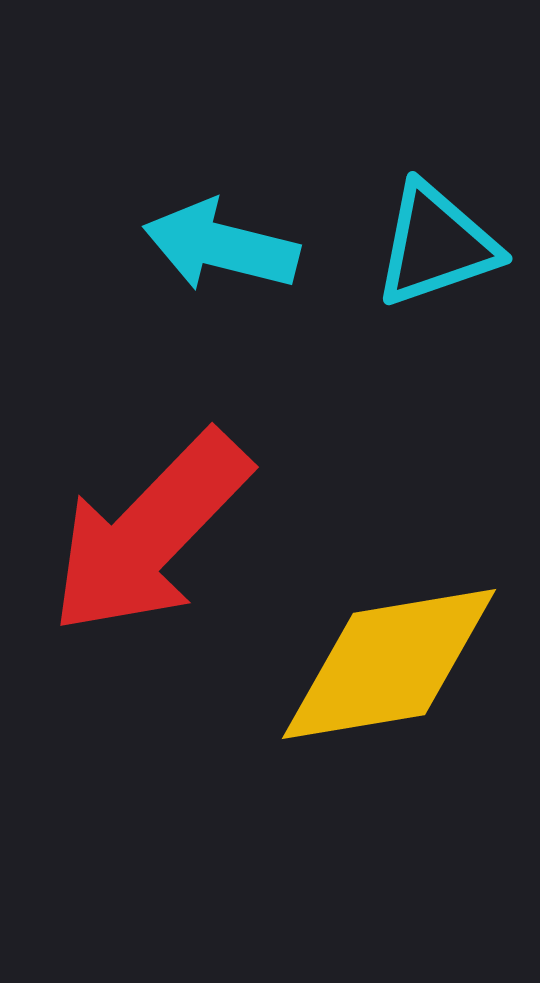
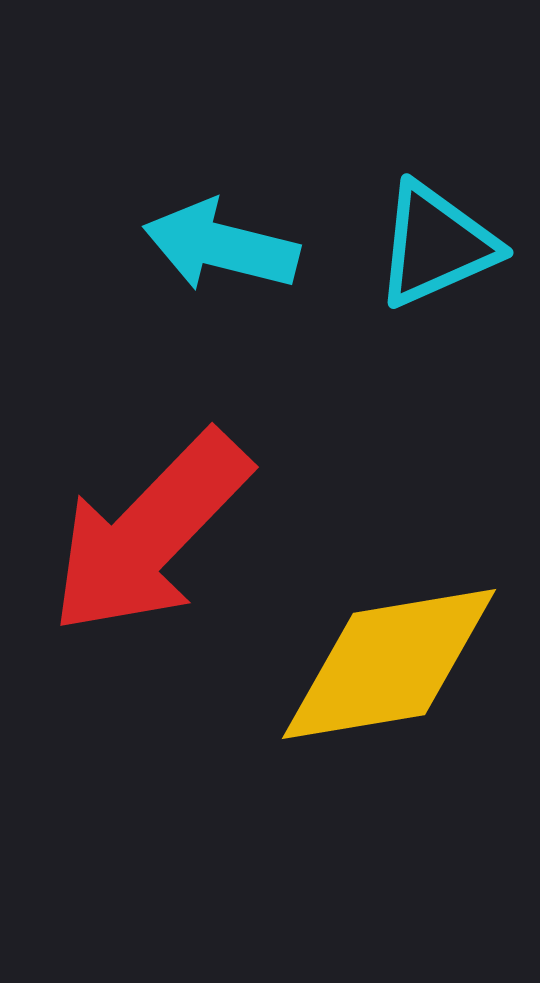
cyan triangle: rotated 5 degrees counterclockwise
